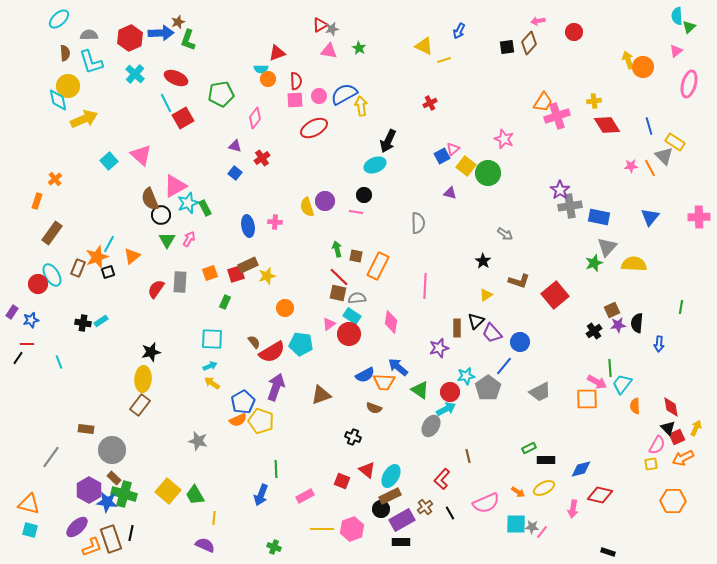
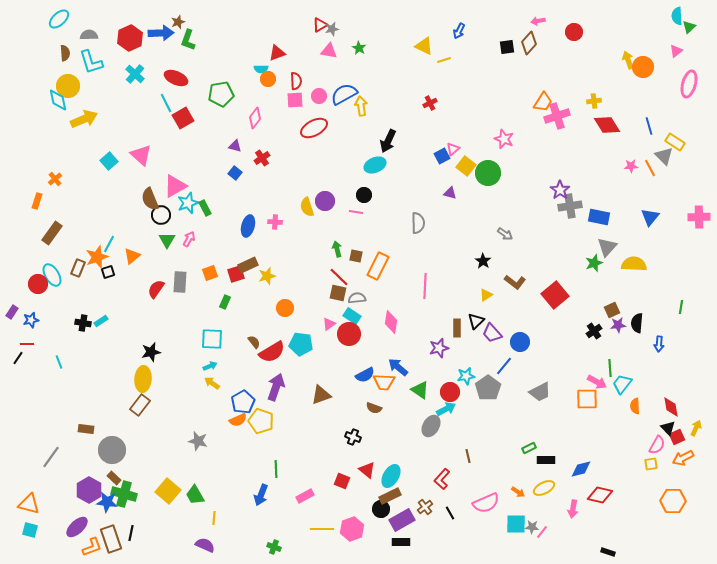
blue ellipse at (248, 226): rotated 25 degrees clockwise
brown L-shape at (519, 281): moved 4 px left, 1 px down; rotated 20 degrees clockwise
